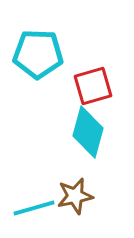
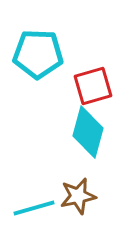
brown star: moved 3 px right
